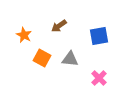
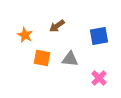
brown arrow: moved 2 px left
orange star: moved 1 px right
orange square: rotated 18 degrees counterclockwise
